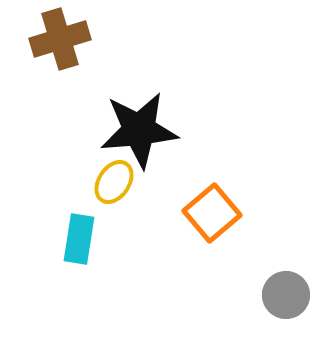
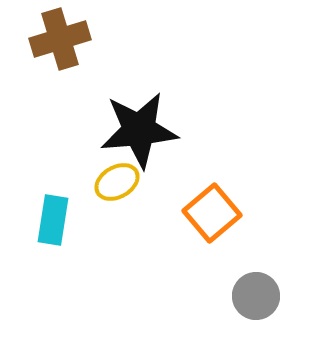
yellow ellipse: moved 3 px right; rotated 27 degrees clockwise
cyan rectangle: moved 26 px left, 19 px up
gray circle: moved 30 px left, 1 px down
